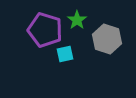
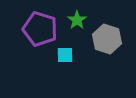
purple pentagon: moved 5 px left, 1 px up
cyan square: moved 1 px down; rotated 12 degrees clockwise
